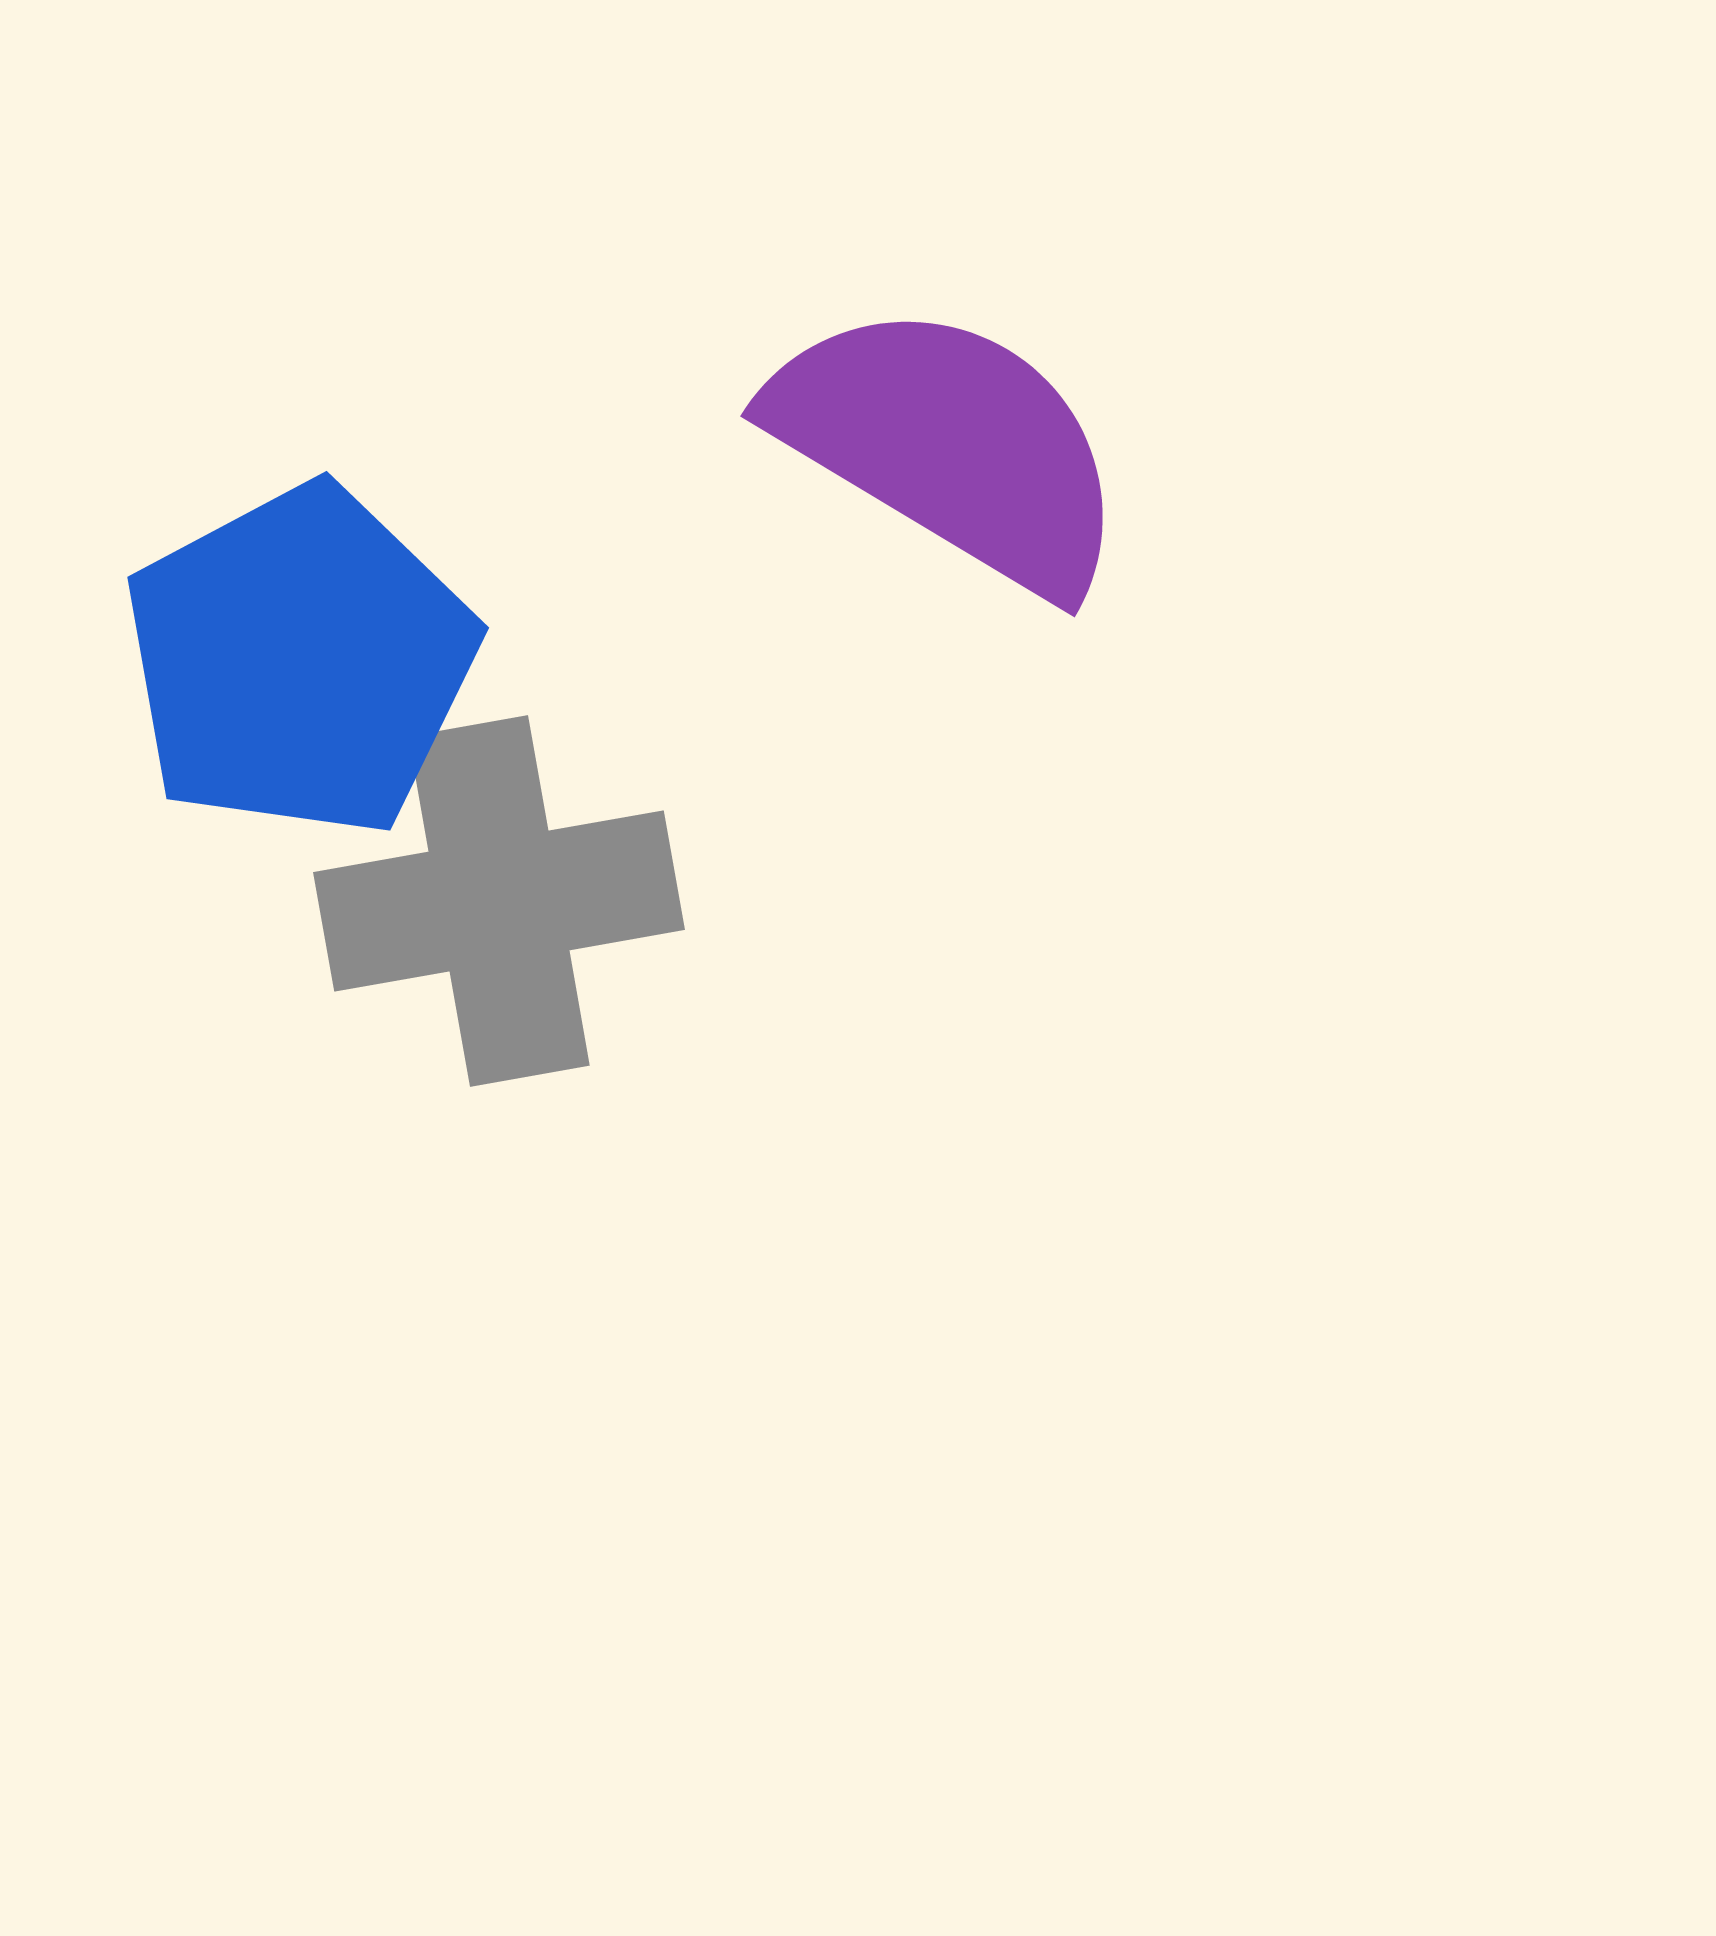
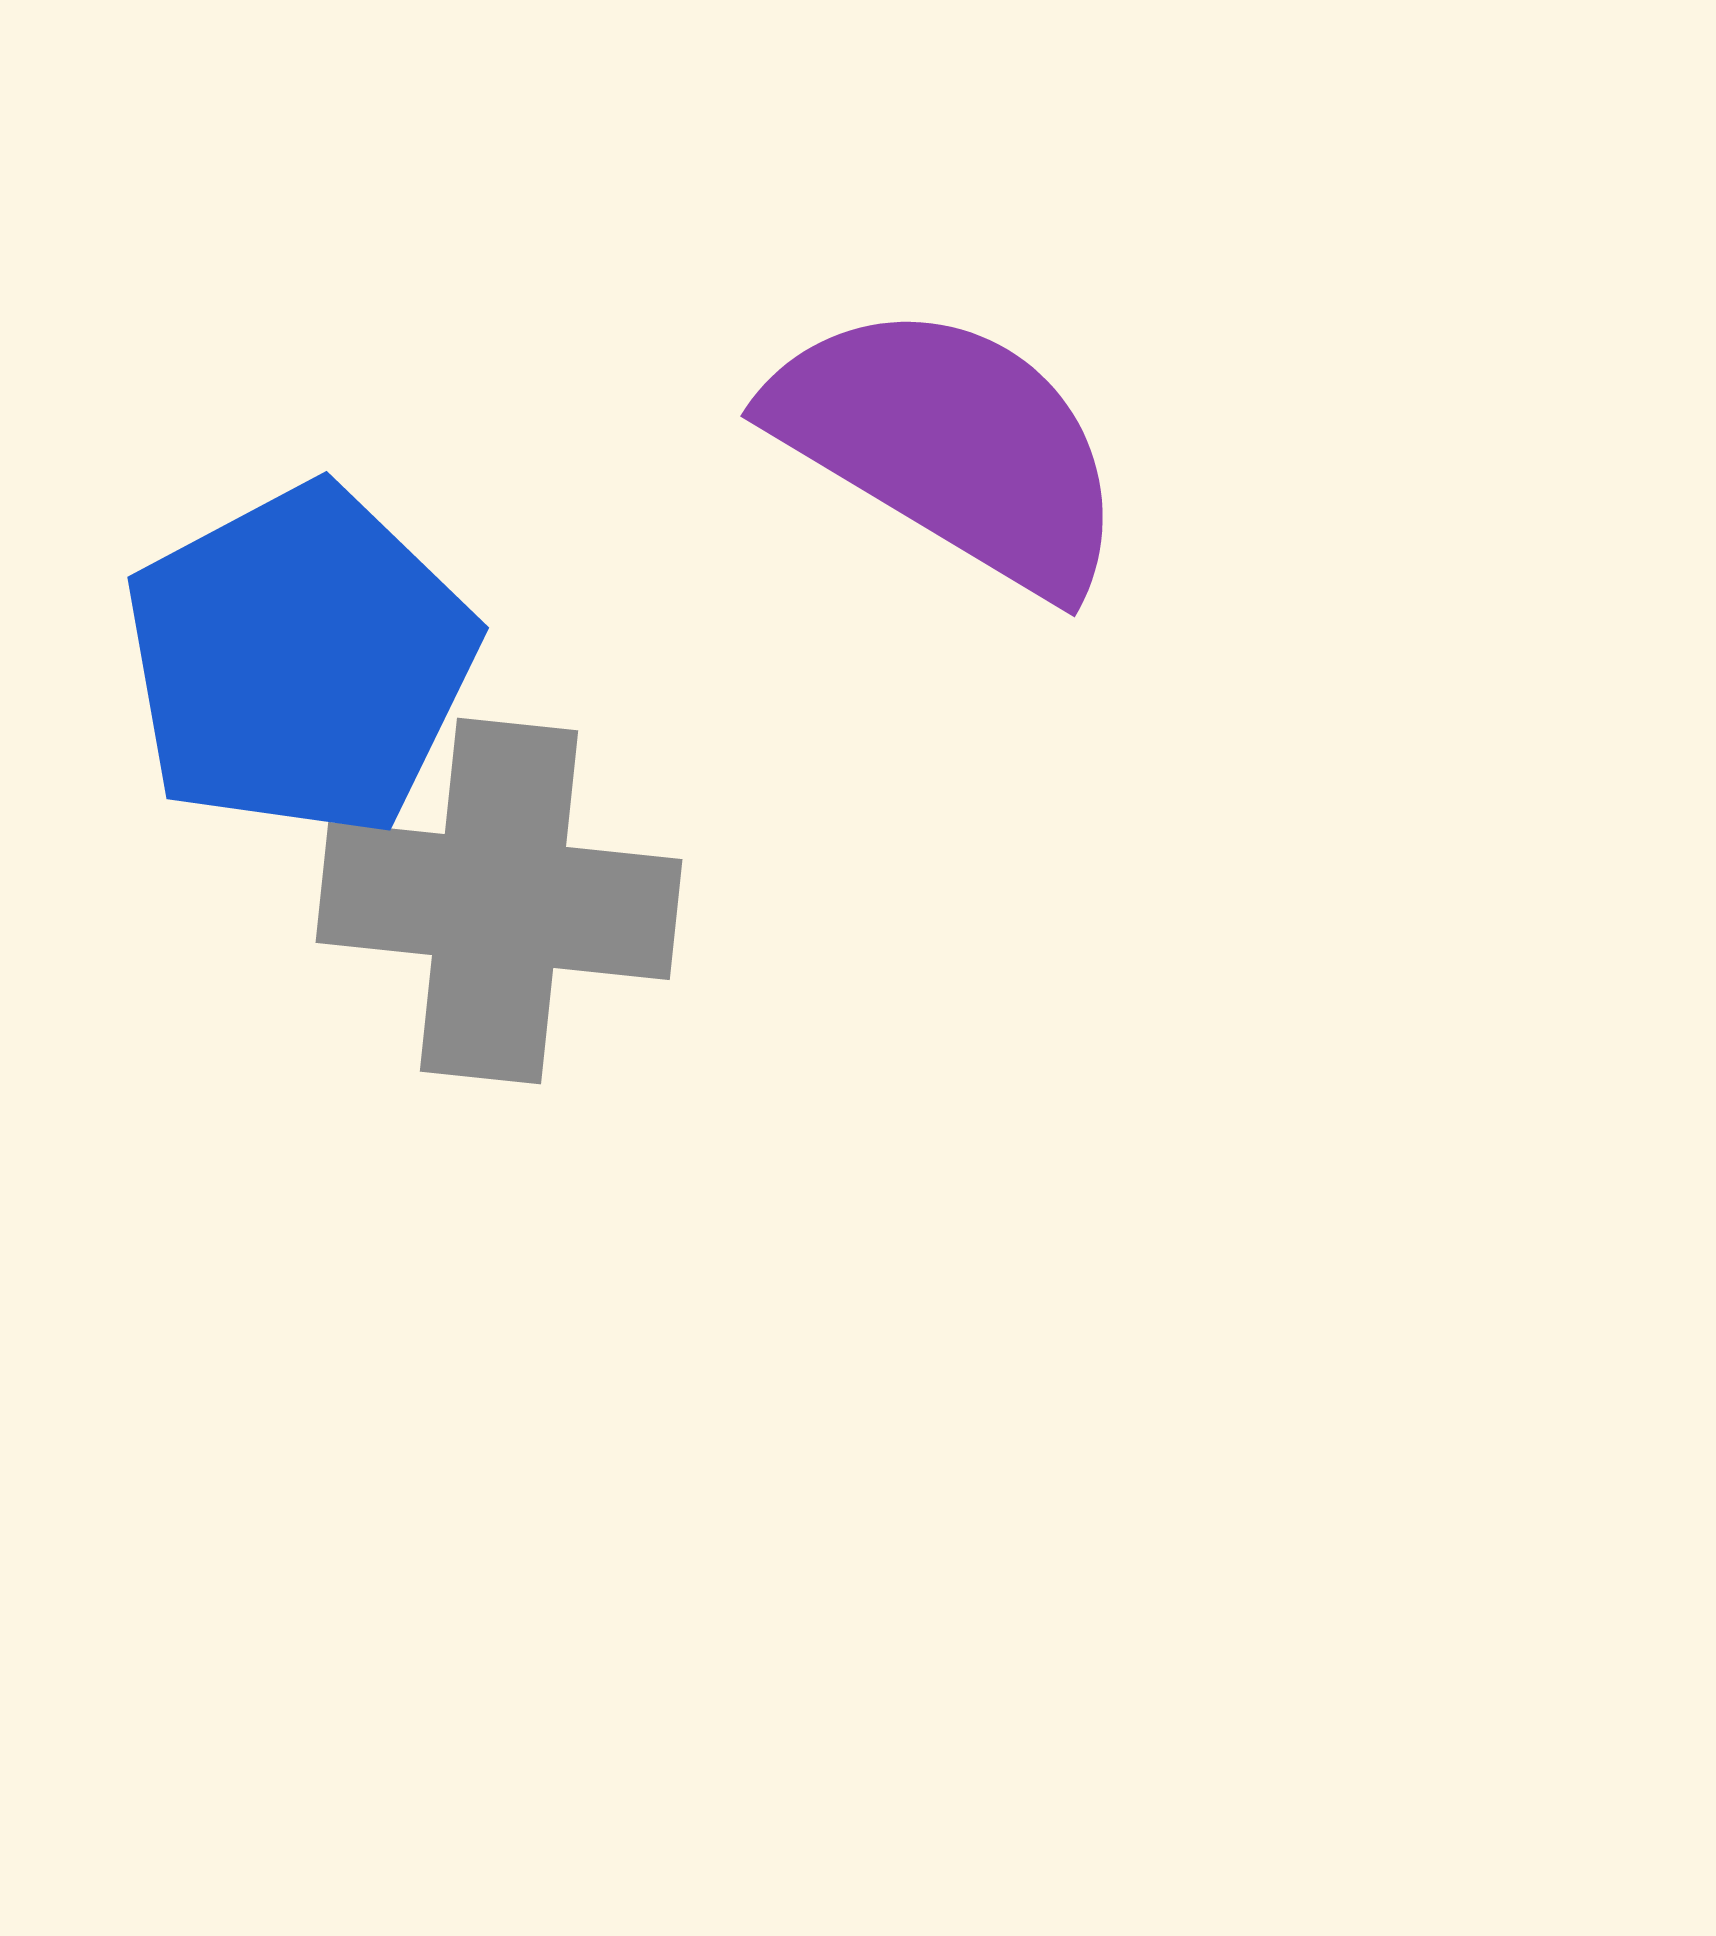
gray cross: rotated 16 degrees clockwise
